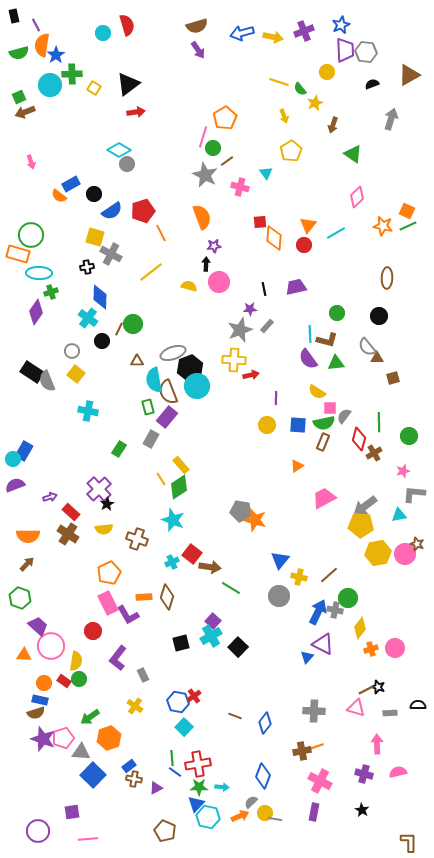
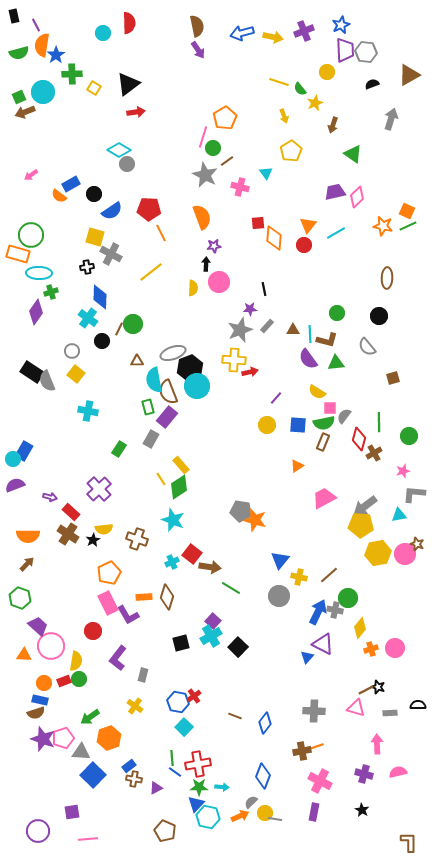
red semicircle at (127, 25): moved 2 px right, 2 px up; rotated 15 degrees clockwise
brown semicircle at (197, 26): rotated 85 degrees counterclockwise
cyan circle at (50, 85): moved 7 px left, 7 px down
pink arrow at (31, 162): moved 13 px down; rotated 72 degrees clockwise
red pentagon at (143, 211): moved 6 px right, 2 px up; rotated 20 degrees clockwise
red square at (260, 222): moved 2 px left, 1 px down
yellow semicircle at (189, 286): moved 4 px right, 2 px down; rotated 77 degrees clockwise
purple trapezoid at (296, 287): moved 39 px right, 95 px up
brown triangle at (377, 358): moved 84 px left, 28 px up
red arrow at (251, 375): moved 1 px left, 3 px up
purple line at (276, 398): rotated 40 degrees clockwise
purple arrow at (50, 497): rotated 32 degrees clockwise
black star at (107, 504): moved 14 px left, 36 px down
gray rectangle at (143, 675): rotated 40 degrees clockwise
red rectangle at (64, 681): rotated 56 degrees counterclockwise
